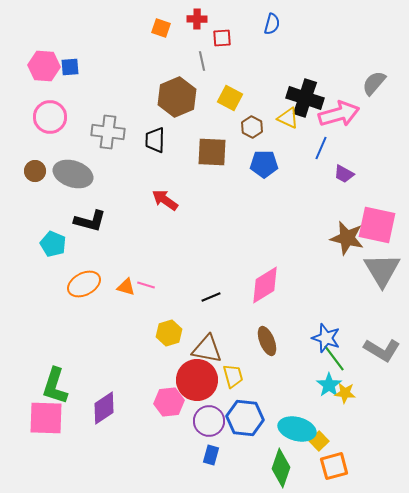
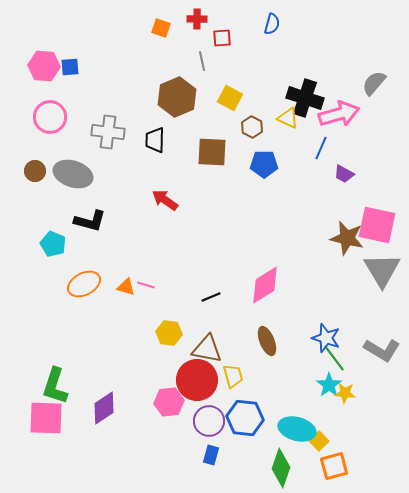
yellow hexagon at (169, 333): rotated 25 degrees clockwise
